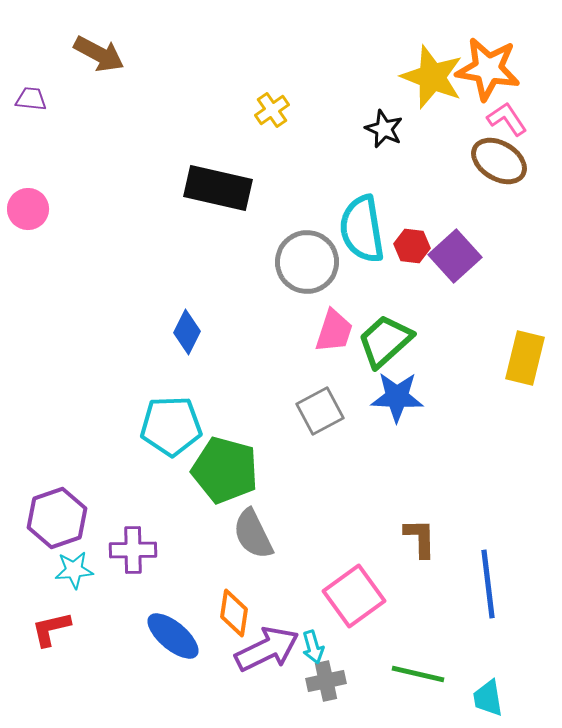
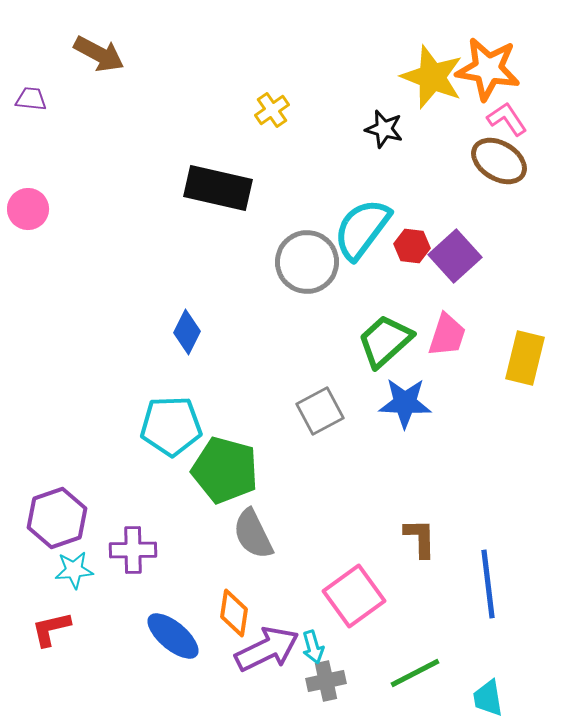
black star: rotated 9 degrees counterclockwise
cyan semicircle: rotated 46 degrees clockwise
pink trapezoid: moved 113 px right, 4 px down
blue star: moved 8 px right, 6 px down
green line: moved 3 px left, 1 px up; rotated 40 degrees counterclockwise
